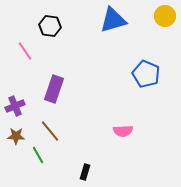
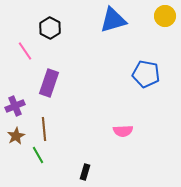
black hexagon: moved 2 px down; rotated 20 degrees clockwise
blue pentagon: rotated 12 degrees counterclockwise
purple rectangle: moved 5 px left, 6 px up
brown line: moved 6 px left, 2 px up; rotated 35 degrees clockwise
brown star: rotated 30 degrees counterclockwise
